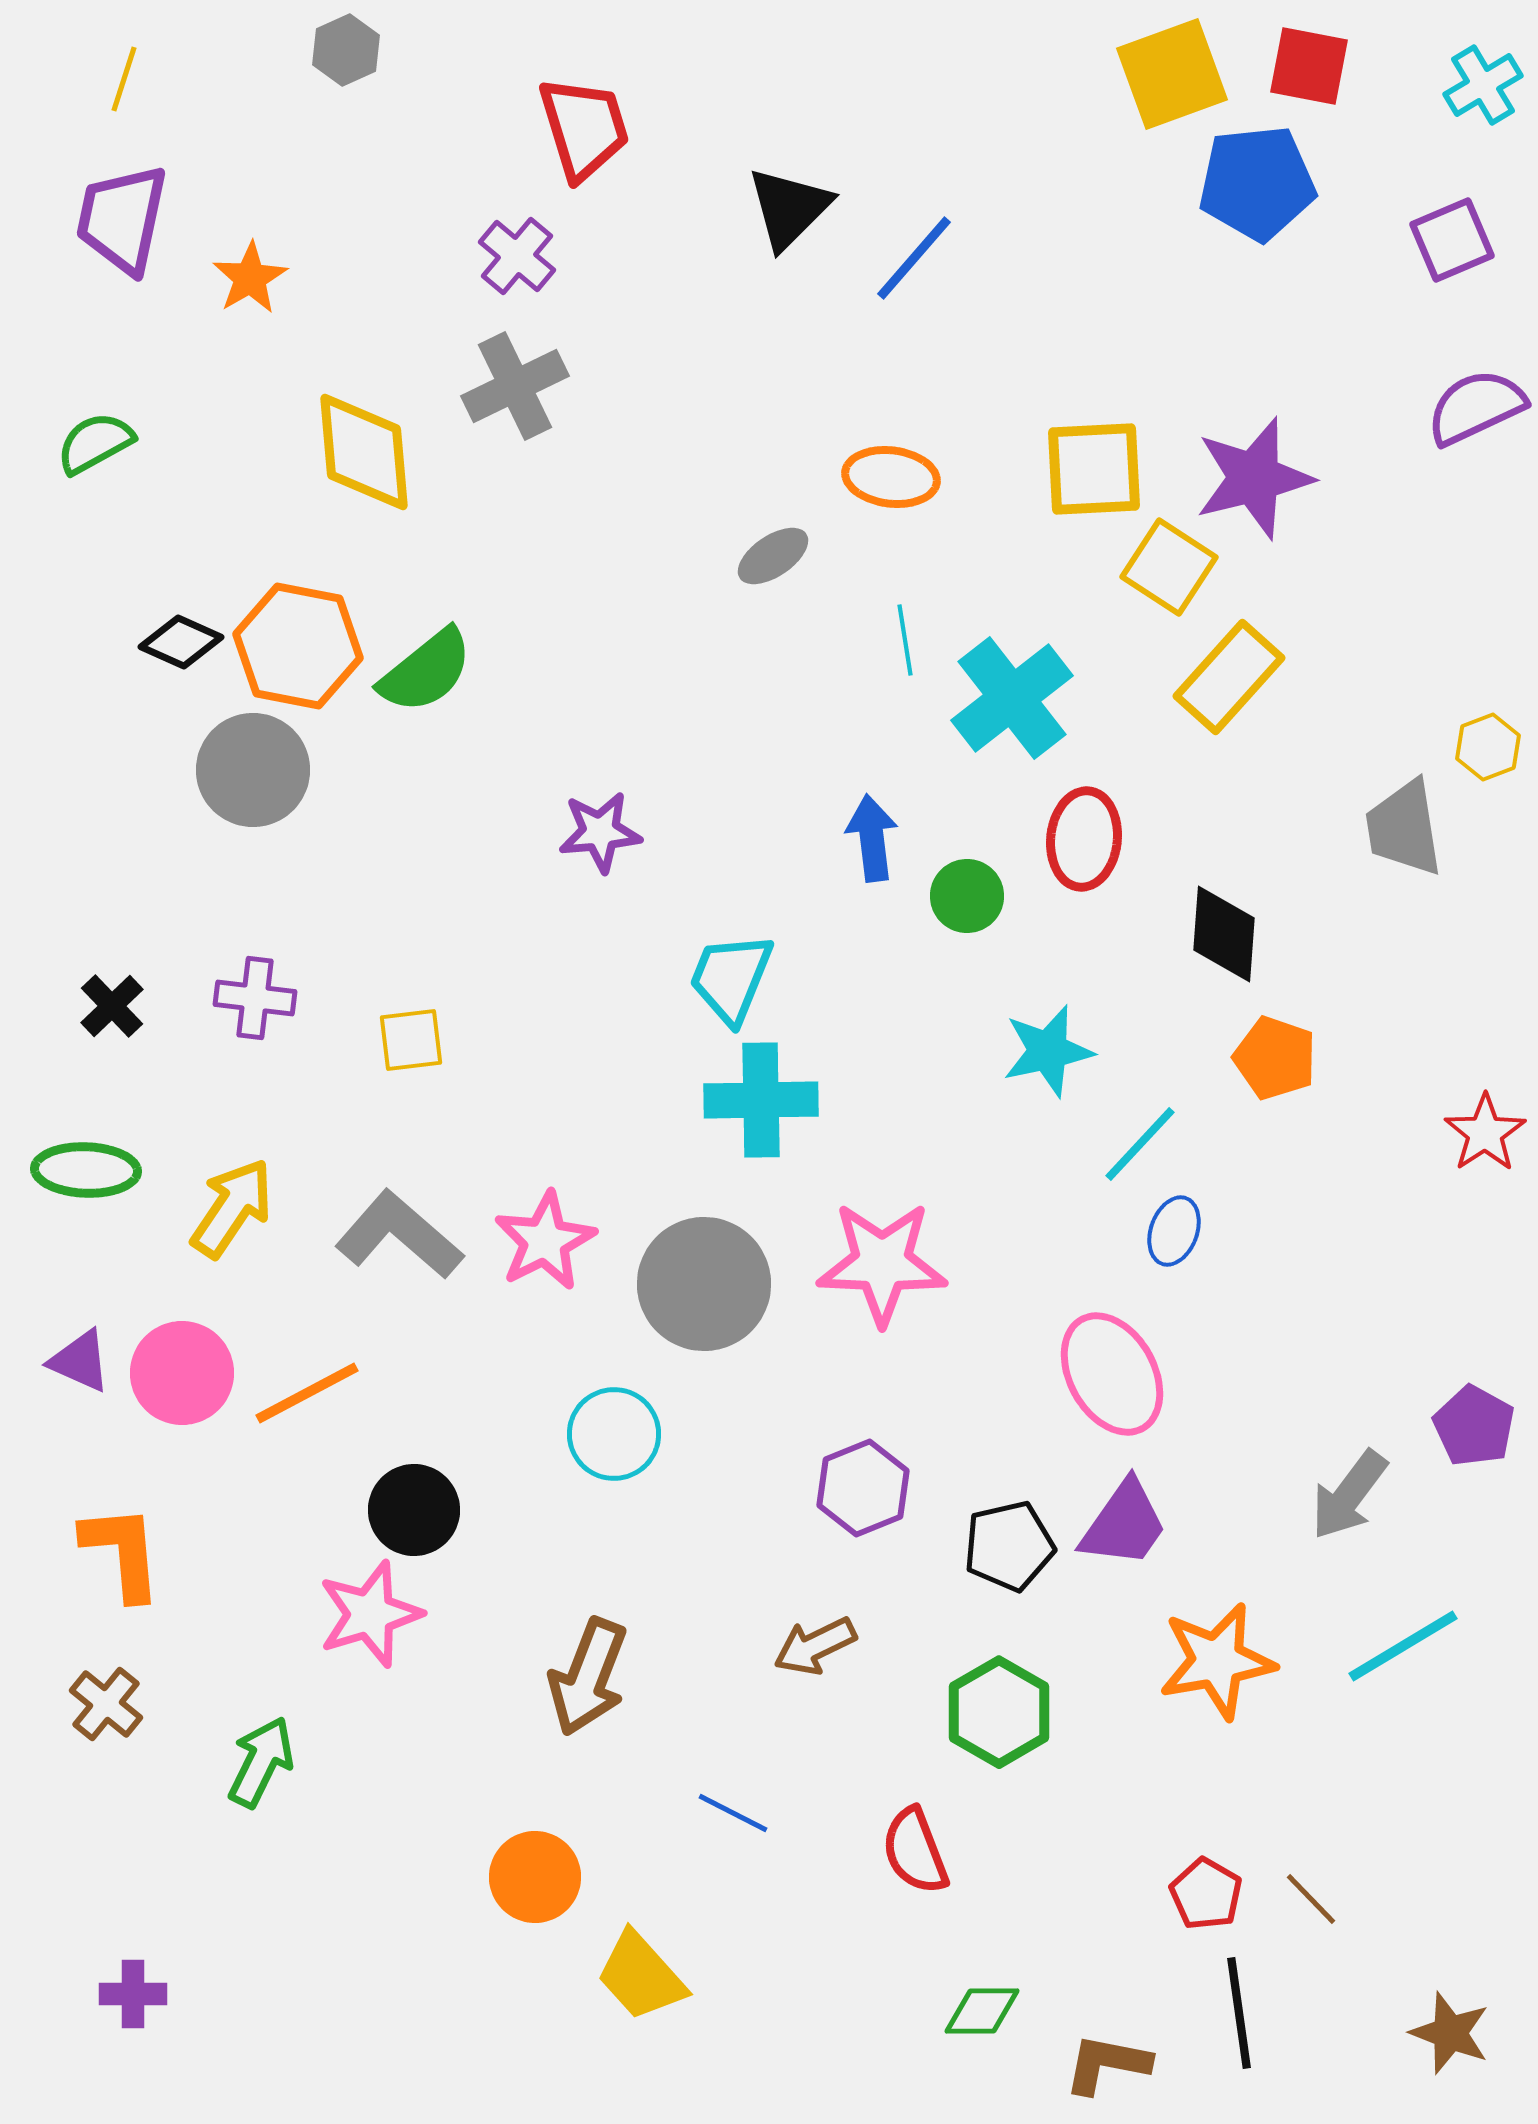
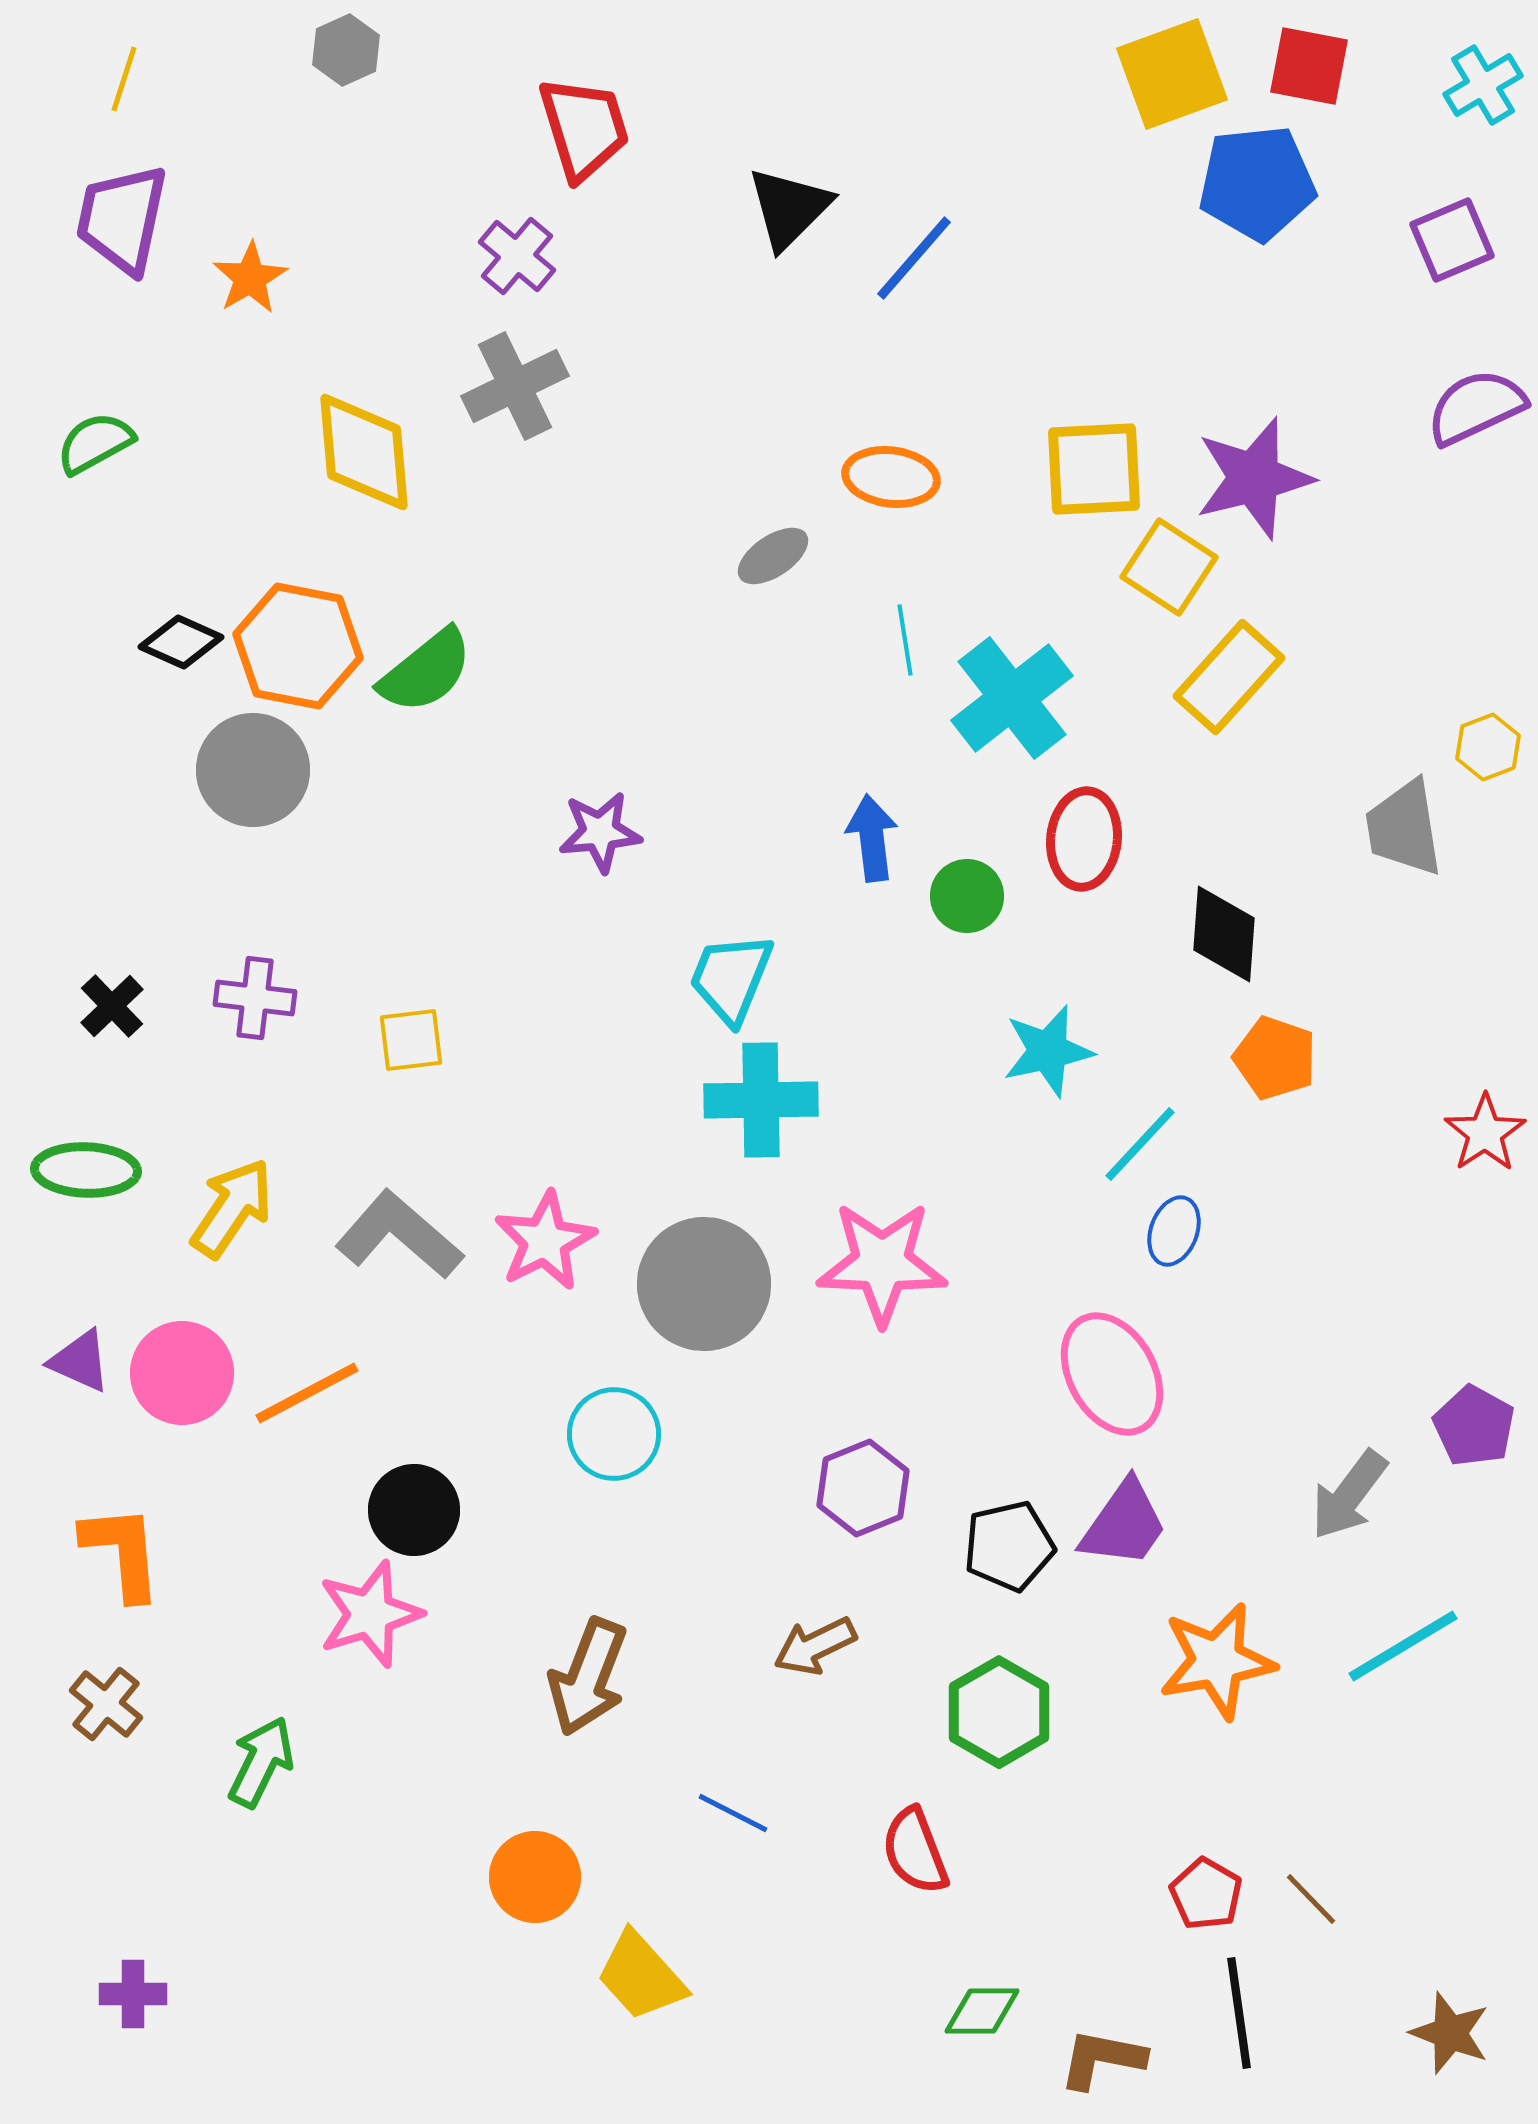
brown L-shape at (1107, 2064): moved 5 px left, 5 px up
